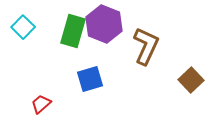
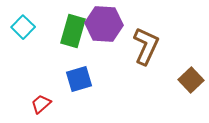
purple hexagon: rotated 18 degrees counterclockwise
blue square: moved 11 px left
